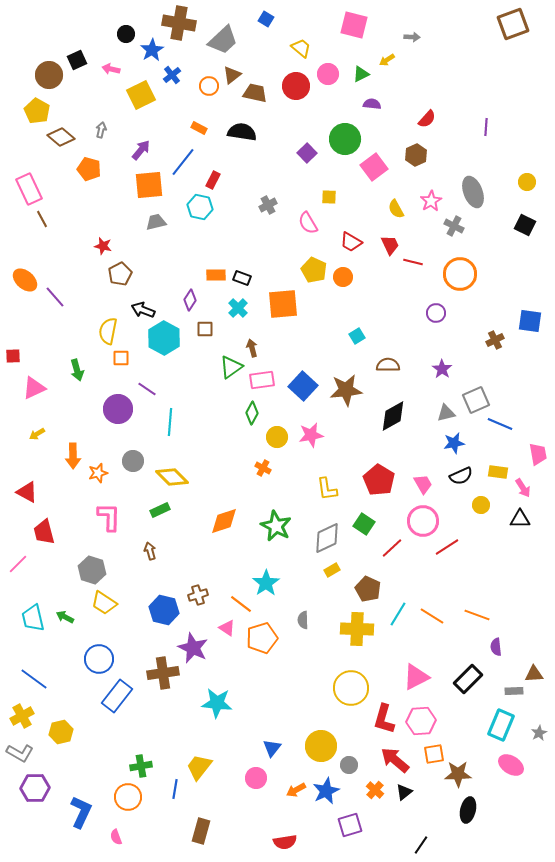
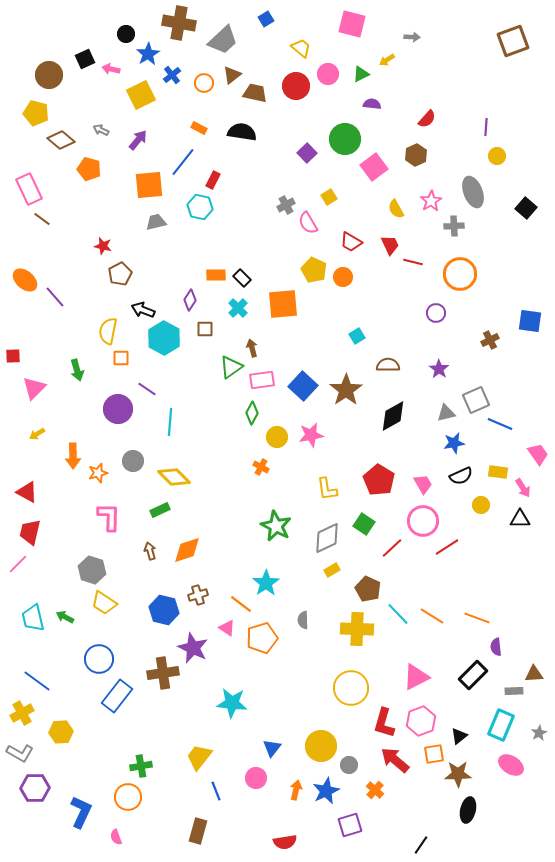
blue square at (266, 19): rotated 28 degrees clockwise
brown square at (513, 24): moved 17 px down
pink square at (354, 25): moved 2 px left, 1 px up
blue star at (152, 50): moved 4 px left, 4 px down
black square at (77, 60): moved 8 px right, 1 px up
orange circle at (209, 86): moved 5 px left, 3 px up
yellow pentagon at (37, 111): moved 1 px left, 2 px down; rotated 15 degrees counterclockwise
gray arrow at (101, 130): rotated 77 degrees counterclockwise
brown diamond at (61, 137): moved 3 px down
purple arrow at (141, 150): moved 3 px left, 10 px up
yellow circle at (527, 182): moved 30 px left, 26 px up
yellow square at (329, 197): rotated 35 degrees counterclockwise
gray cross at (268, 205): moved 18 px right
brown line at (42, 219): rotated 24 degrees counterclockwise
black square at (525, 225): moved 1 px right, 17 px up; rotated 15 degrees clockwise
gray cross at (454, 226): rotated 30 degrees counterclockwise
black rectangle at (242, 278): rotated 24 degrees clockwise
brown cross at (495, 340): moved 5 px left
purple star at (442, 369): moved 3 px left
pink triangle at (34, 388): rotated 20 degrees counterclockwise
brown star at (346, 390): rotated 28 degrees counterclockwise
pink trapezoid at (538, 454): rotated 25 degrees counterclockwise
orange cross at (263, 468): moved 2 px left, 1 px up
yellow diamond at (172, 477): moved 2 px right
orange diamond at (224, 521): moved 37 px left, 29 px down
red trapezoid at (44, 532): moved 14 px left; rotated 28 degrees clockwise
cyan line at (398, 614): rotated 75 degrees counterclockwise
orange line at (477, 615): moved 3 px down
blue line at (34, 679): moved 3 px right, 2 px down
black rectangle at (468, 679): moved 5 px right, 4 px up
cyan star at (217, 703): moved 15 px right
yellow cross at (22, 716): moved 3 px up
red L-shape at (384, 719): moved 4 px down
pink hexagon at (421, 721): rotated 16 degrees counterclockwise
yellow hexagon at (61, 732): rotated 10 degrees clockwise
yellow trapezoid at (199, 767): moved 10 px up
blue line at (175, 789): moved 41 px right, 2 px down; rotated 30 degrees counterclockwise
orange arrow at (296, 790): rotated 132 degrees clockwise
black triangle at (404, 792): moved 55 px right, 56 px up
brown rectangle at (201, 831): moved 3 px left
